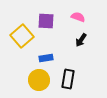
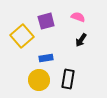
purple square: rotated 18 degrees counterclockwise
